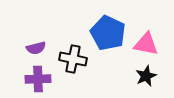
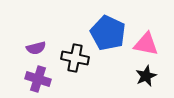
black cross: moved 2 px right, 1 px up
purple cross: rotated 20 degrees clockwise
